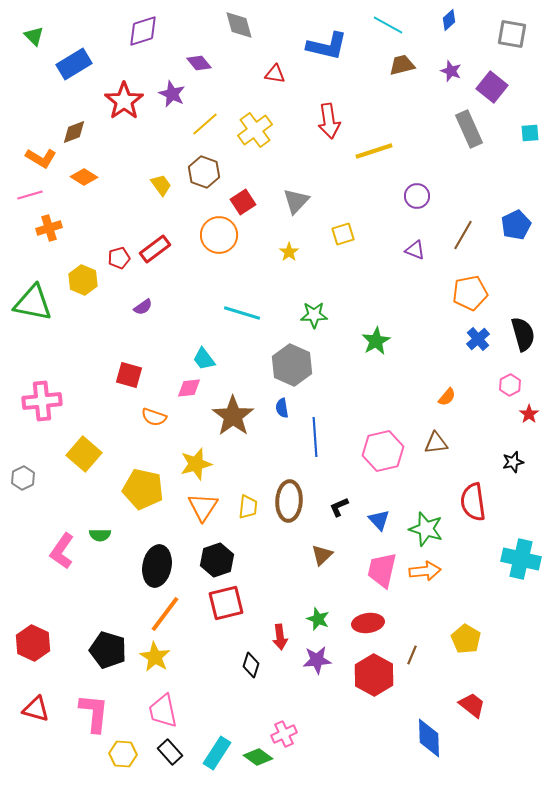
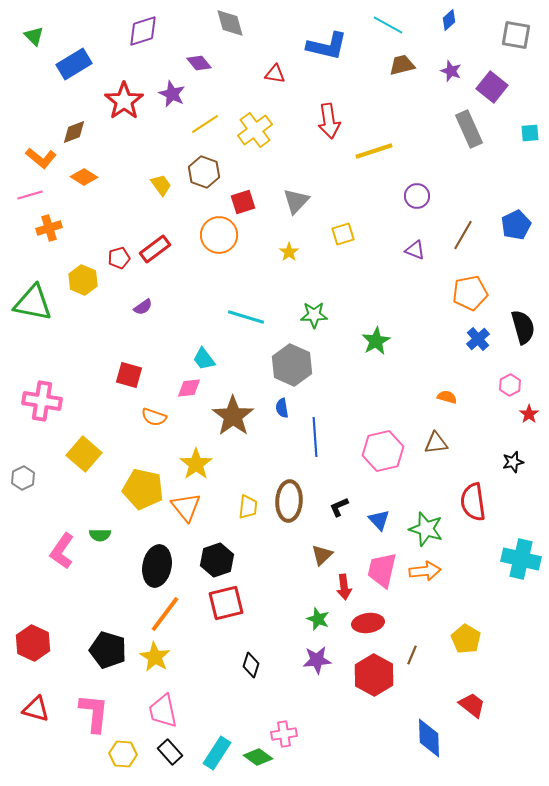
gray diamond at (239, 25): moved 9 px left, 2 px up
gray square at (512, 34): moved 4 px right, 1 px down
yellow line at (205, 124): rotated 8 degrees clockwise
orange L-shape at (41, 158): rotated 8 degrees clockwise
red square at (243, 202): rotated 15 degrees clockwise
cyan line at (242, 313): moved 4 px right, 4 px down
black semicircle at (523, 334): moved 7 px up
orange semicircle at (447, 397): rotated 114 degrees counterclockwise
pink cross at (42, 401): rotated 15 degrees clockwise
yellow star at (196, 464): rotated 20 degrees counterclockwise
orange triangle at (203, 507): moved 17 px left; rotated 12 degrees counterclockwise
red arrow at (280, 637): moved 64 px right, 50 px up
pink cross at (284, 734): rotated 15 degrees clockwise
